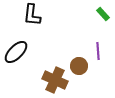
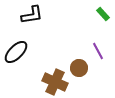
black L-shape: rotated 105 degrees counterclockwise
purple line: rotated 24 degrees counterclockwise
brown circle: moved 2 px down
brown cross: moved 2 px down
